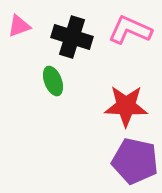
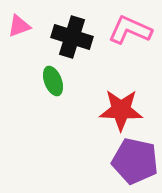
red star: moved 5 px left, 4 px down
